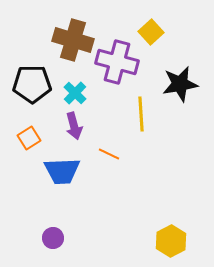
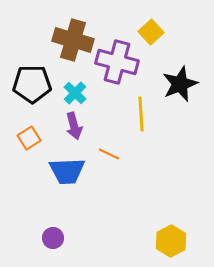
black star: rotated 12 degrees counterclockwise
blue trapezoid: moved 5 px right
